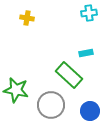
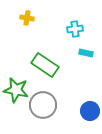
cyan cross: moved 14 px left, 16 px down
cyan rectangle: rotated 24 degrees clockwise
green rectangle: moved 24 px left, 10 px up; rotated 8 degrees counterclockwise
gray circle: moved 8 px left
